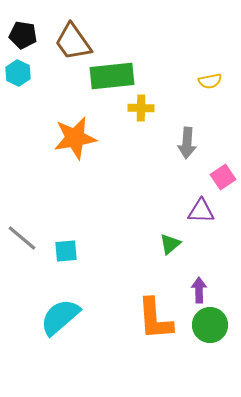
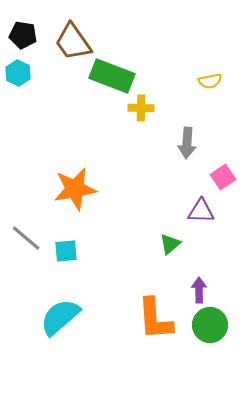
green rectangle: rotated 27 degrees clockwise
orange star: moved 51 px down
gray line: moved 4 px right
